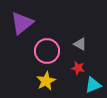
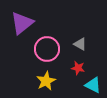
pink circle: moved 2 px up
cyan triangle: rotated 48 degrees clockwise
